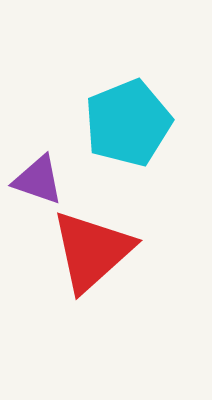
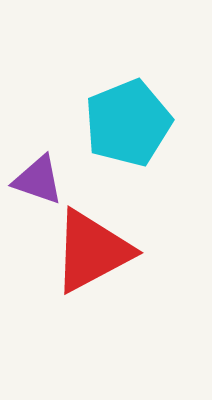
red triangle: rotated 14 degrees clockwise
